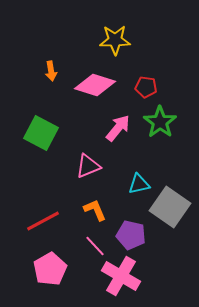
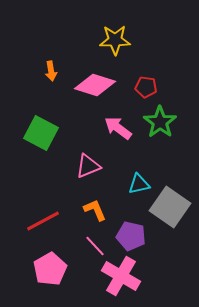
pink arrow: rotated 92 degrees counterclockwise
purple pentagon: moved 1 px down
